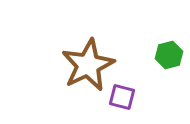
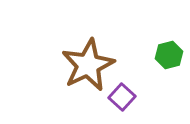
purple square: rotated 28 degrees clockwise
